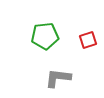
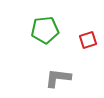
green pentagon: moved 6 px up
